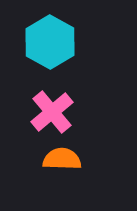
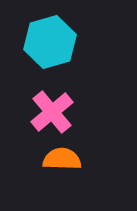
cyan hexagon: rotated 15 degrees clockwise
